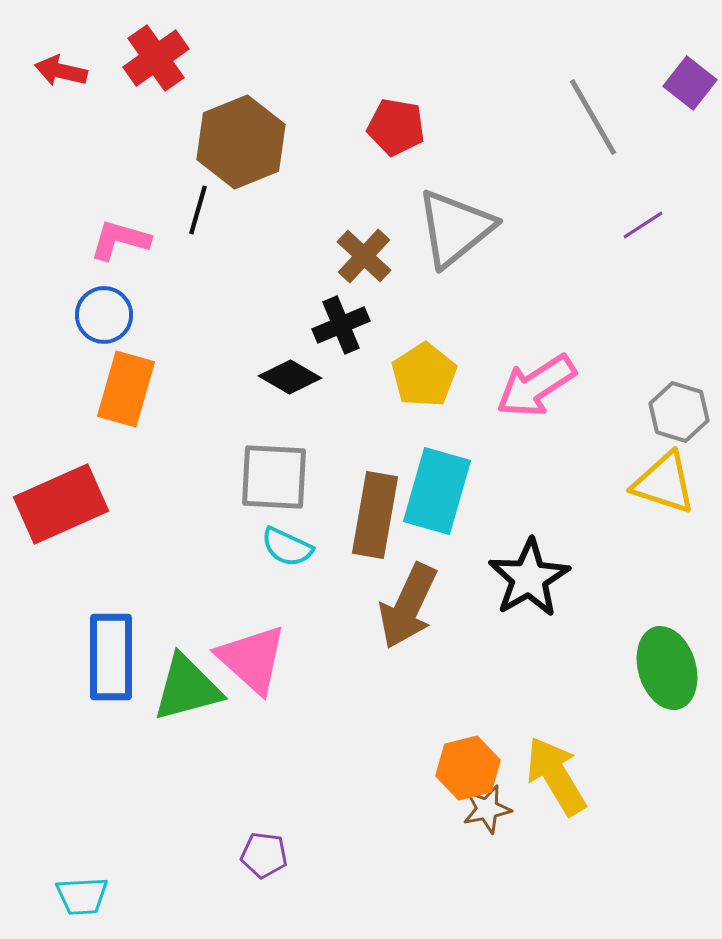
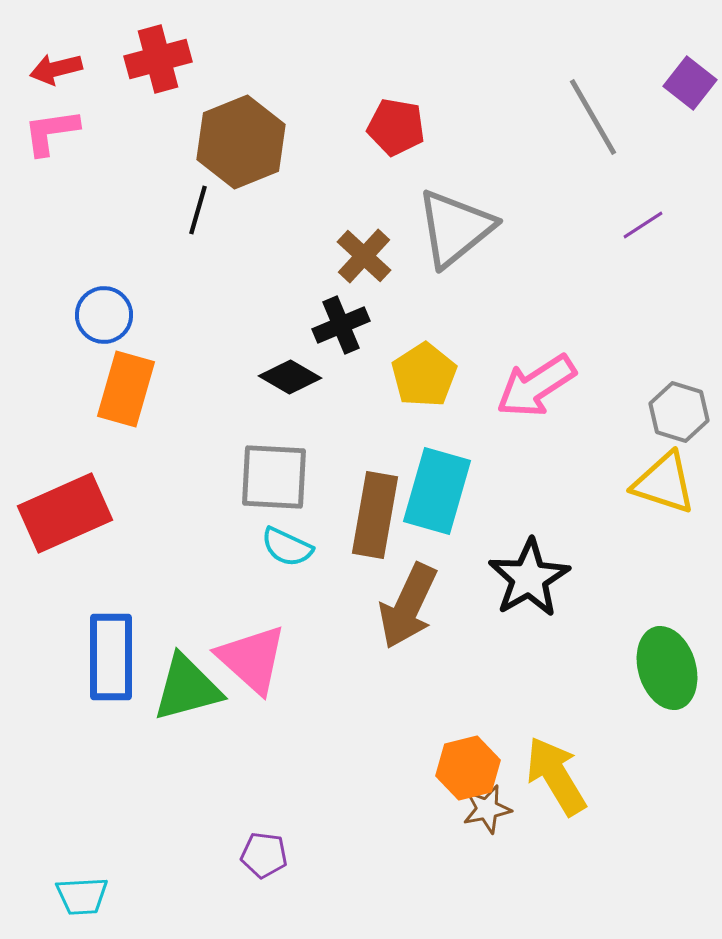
red cross: moved 2 px right, 1 px down; rotated 20 degrees clockwise
red arrow: moved 5 px left, 2 px up; rotated 27 degrees counterclockwise
pink L-shape: moved 69 px left, 108 px up; rotated 24 degrees counterclockwise
red rectangle: moved 4 px right, 9 px down
